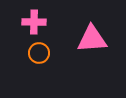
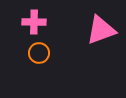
pink triangle: moved 9 px right, 9 px up; rotated 16 degrees counterclockwise
